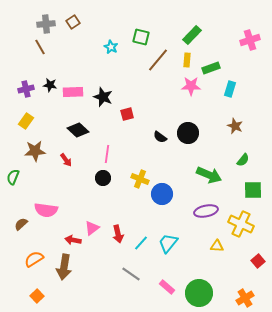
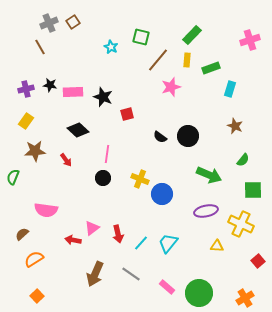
gray cross at (46, 24): moved 3 px right, 1 px up; rotated 18 degrees counterclockwise
pink star at (191, 86): moved 20 px left, 1 px down; rotated 18 degrees counterclockwise
black circle at (188, 133): moved 3 px down
brown semicircle at (21, 224): moved 1 px right, 10 px down
brown arrow at (64, 267): moved 31 px right, 7 px down; rotated 15 degrees clockwise
